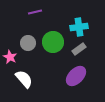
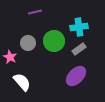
green circle: moved 1 px right, 1 px up
white semicircle: moved 2 px left, 3 px down
